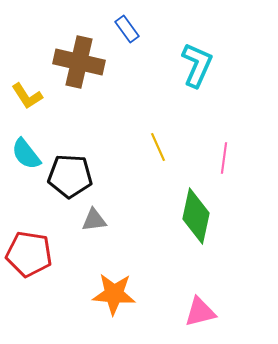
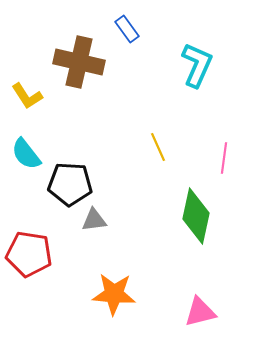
black pentagon: moved 8 px down
